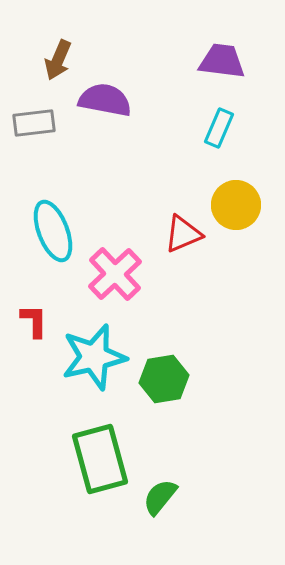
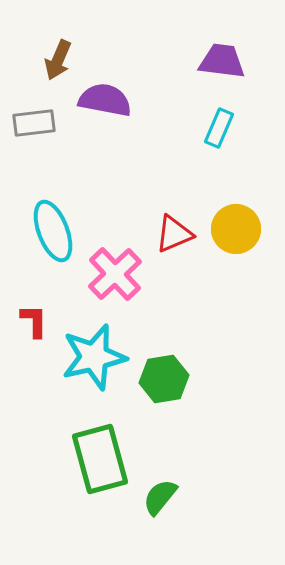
yellow circle: moved 24 px down
red triangle: moved 9 px left
